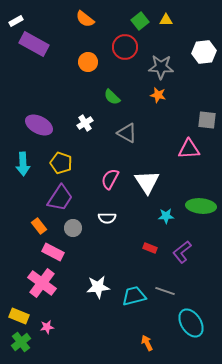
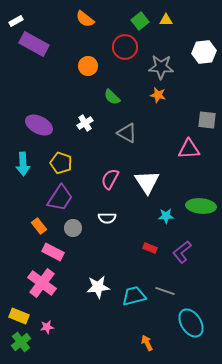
orange circle: moved 4 px down
